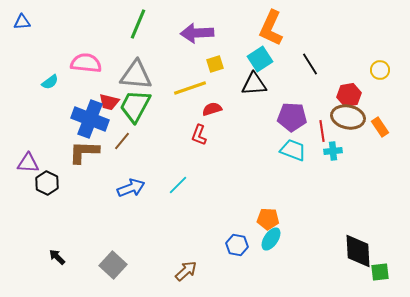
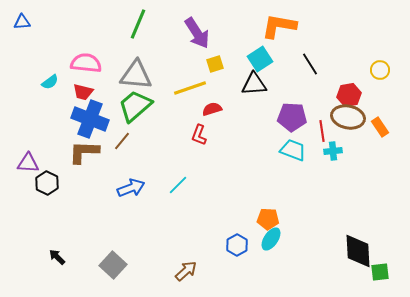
orange L-shape: moved 8 px right, 2 px up; rotated 75 degrees clockwise
purple arrow: rotated 120 degrees counterclockwise
red trapezoid: moved 26 px left, 10 px up
green trapezoid: rotated 21 degrees clockwise
blue hexagon: rotated 20 degrees clockwise
